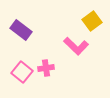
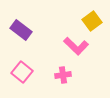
pink cross: moved 17 px right, 7 px down
